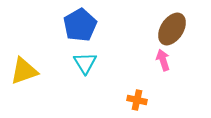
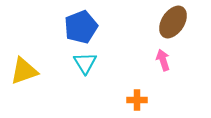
blue pentagon: moved 1 px right, 2 px down; rotated 8 degrees clockwise
brown ellipse: moved 1 px right, 7 px up
orange cross: rotated 12 degrees counterclockwise
